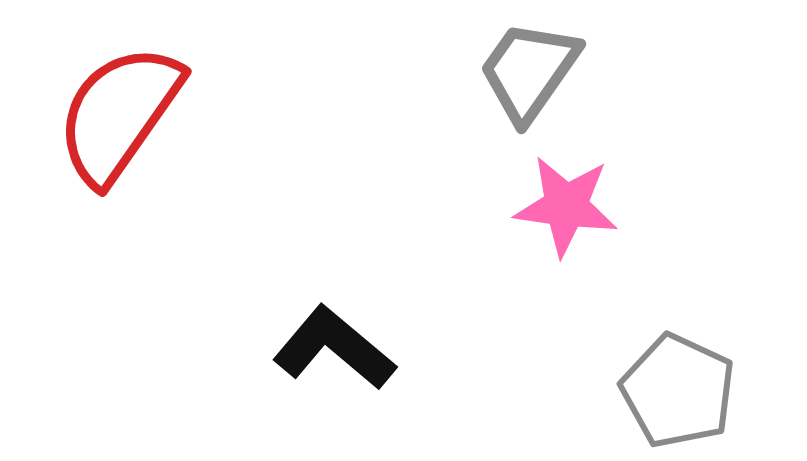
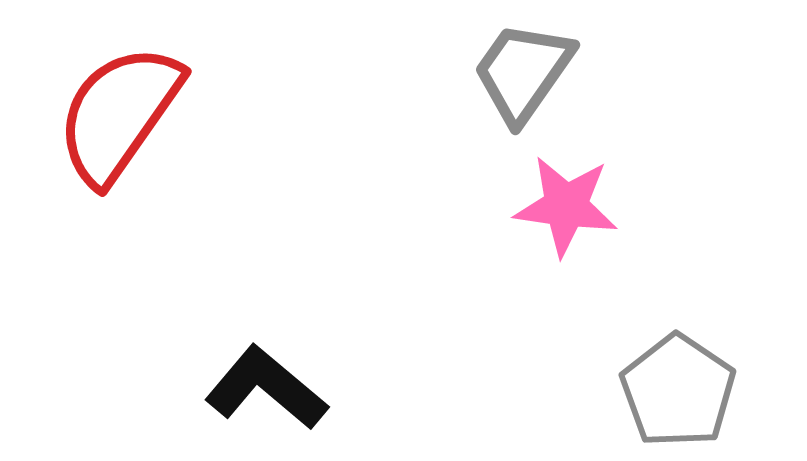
gray trapezoid: moved 6 px left, 1 px down
black L-shape: moved 68 px left, 40 px down
gray pentagon: rotated 9 degrees clockwise
